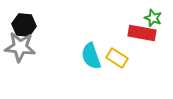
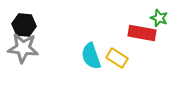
green star: moved 6 px right
gray star: moved 3 px right, 1 px down
